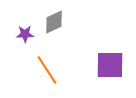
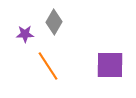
gray diamond: rotated 35 degrees counterclockwise
orange line: moved 1 px right, 4 px up
